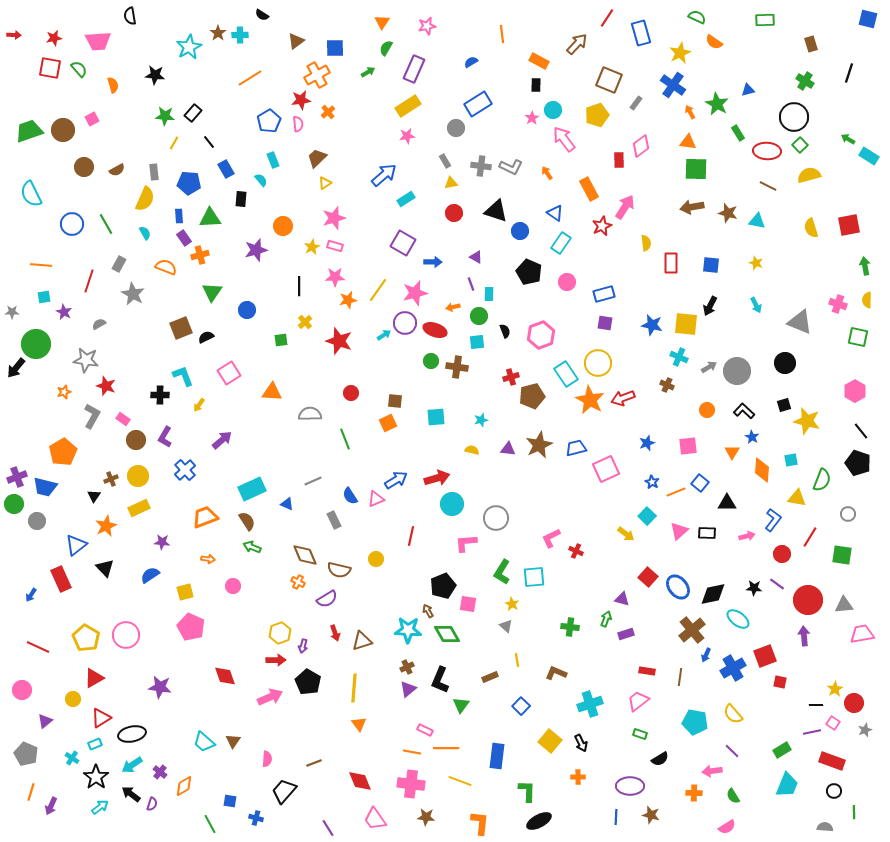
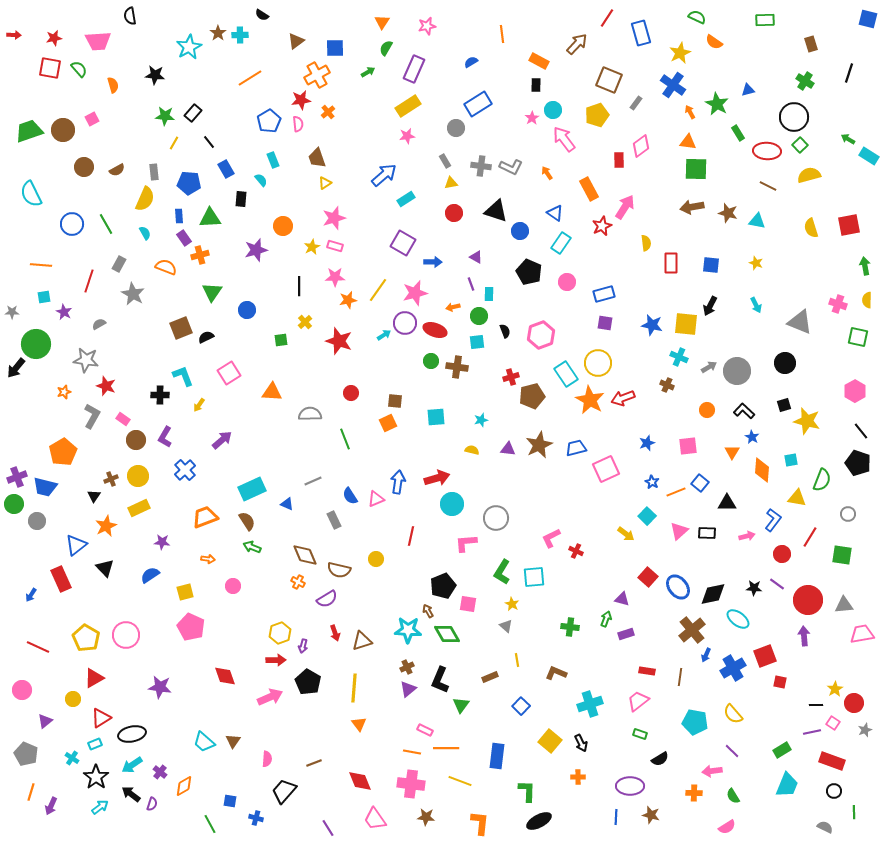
brown trapezoid at (317, 158): rotated 65 degrees counterclockwise
blue arrow at (396, 480): moved 2 px right, 2 px down; rotated 50 degrees counterclockwise
gray semicircle at (825, 827): rotated 21 degrees clockwise
